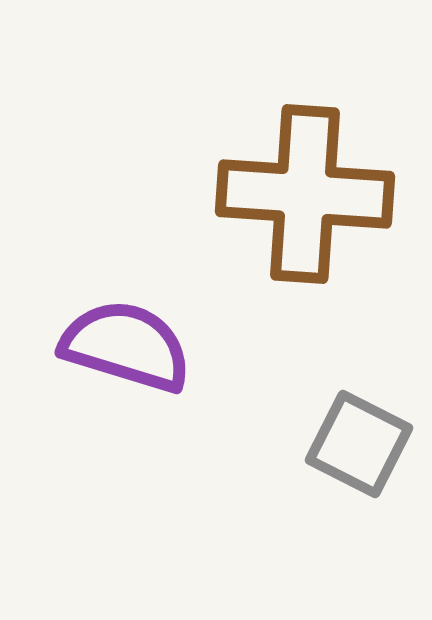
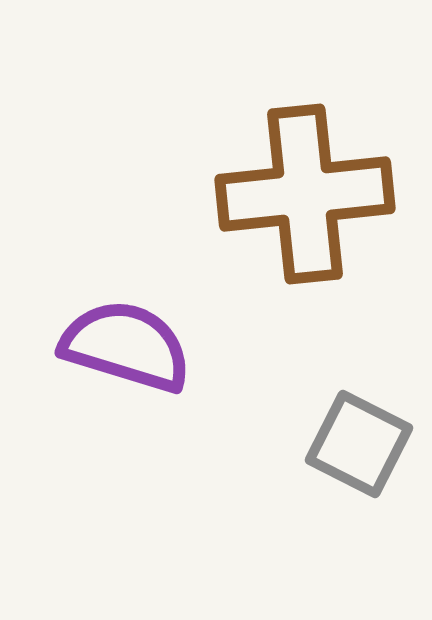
brown cross: rotated 10 degrees counterclockwise
